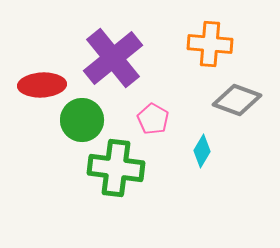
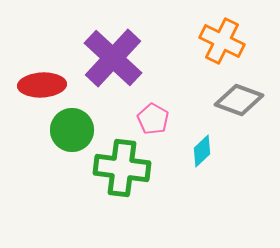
orange cross: moved 12 px right, 3 px up; rotated 21 degrees clockwise
purple cross: rotated 8 degrees counterclockwise
gray diamond: moved 2 px right
green circle: moved 10 px left, 10 px down
cyan diamond: rotated 16 degrees clockwise
green cross: moved 6 px right
